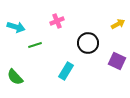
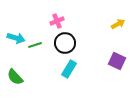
cyan arrow: moved 11 px down
black circle: moved 23 px left
cyan rectangle: moved 3 px right, 2 px up
